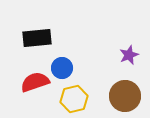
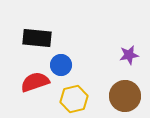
black rectangle: rotated 12 degrees clockwise
purple star: rotated 12 degrees clockwise
blue circle: moved 1 px left, 3 px up
